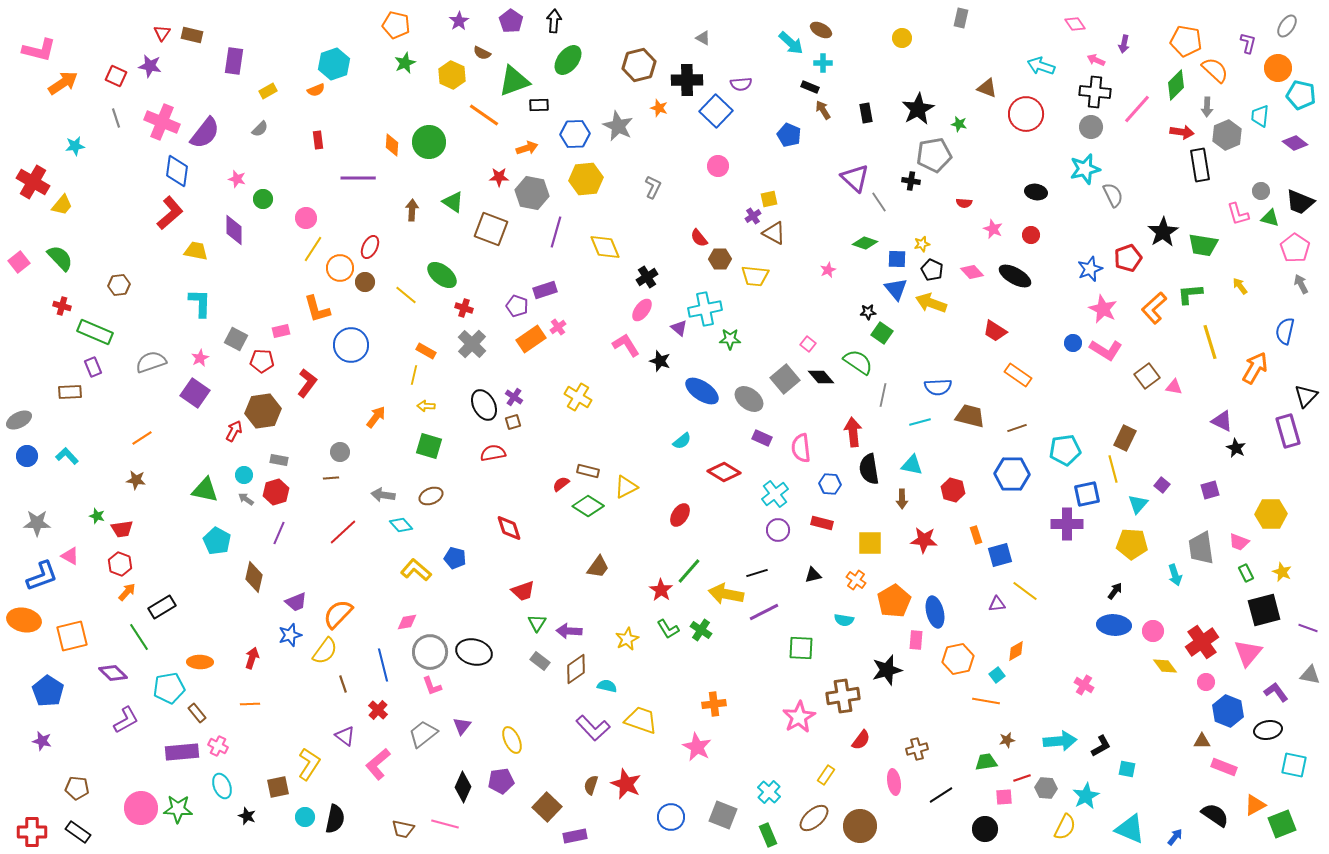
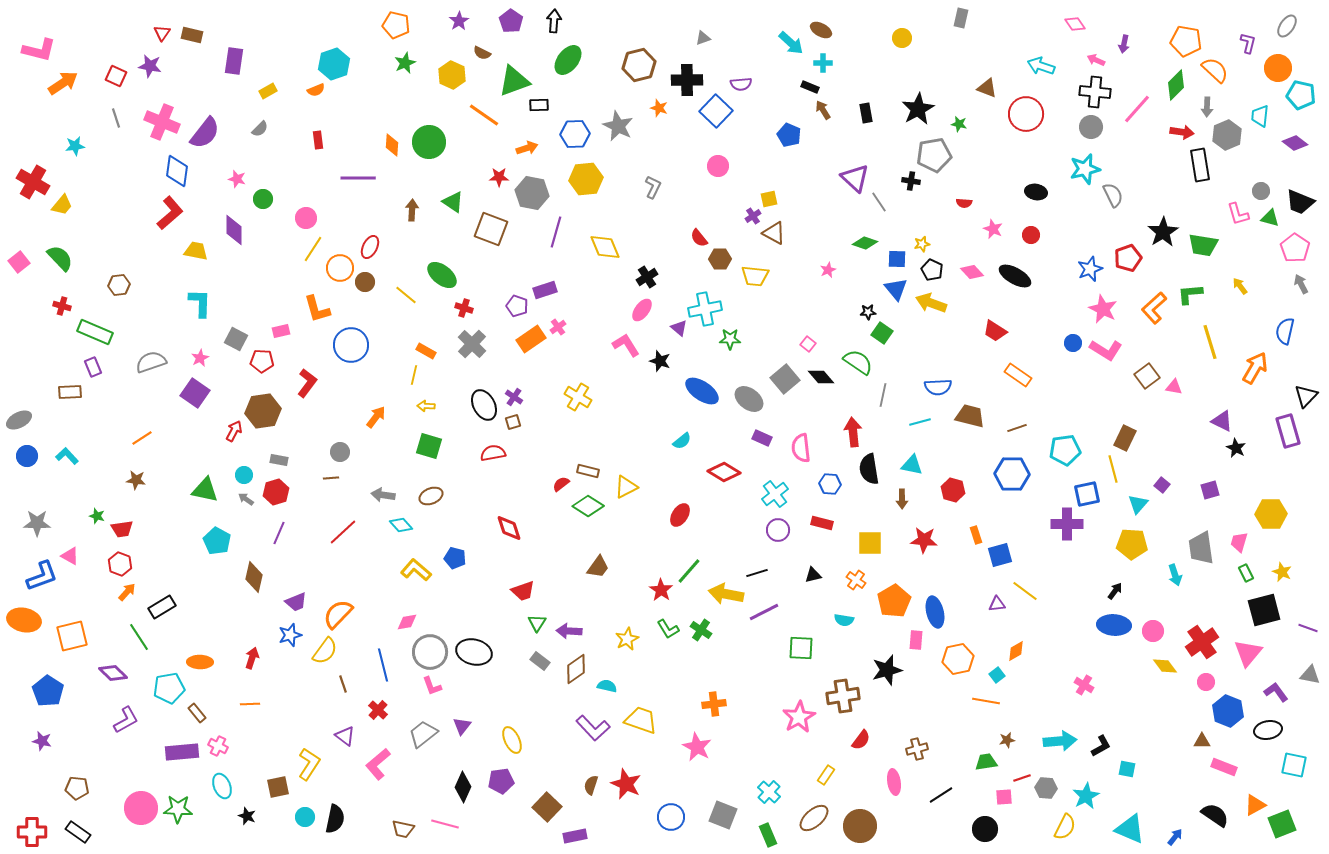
gray triangle at (703, 38): rotated 49 degrees counterclockwise
pink trapezoid at (1239, 542): rotated 85 degrees clockwise
